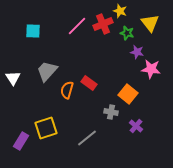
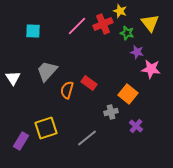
gray cross: rotated 24 degrees counterclockwise
